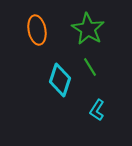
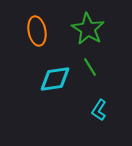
orange ellipse: moved 1 px down
cyan diamond: moved 5 px left, 1 px up; rotated 64 degrees clockwise
cyan L-shape: moved 2 px right
